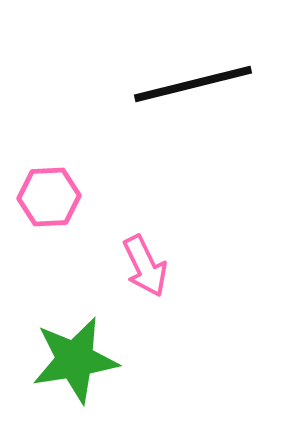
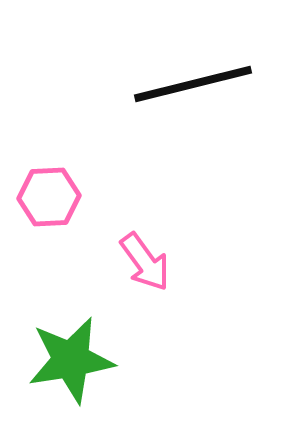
pink arrow: moved 4 px up; rotated 10 degrees counterclockwise
green star: moved 4 px left
